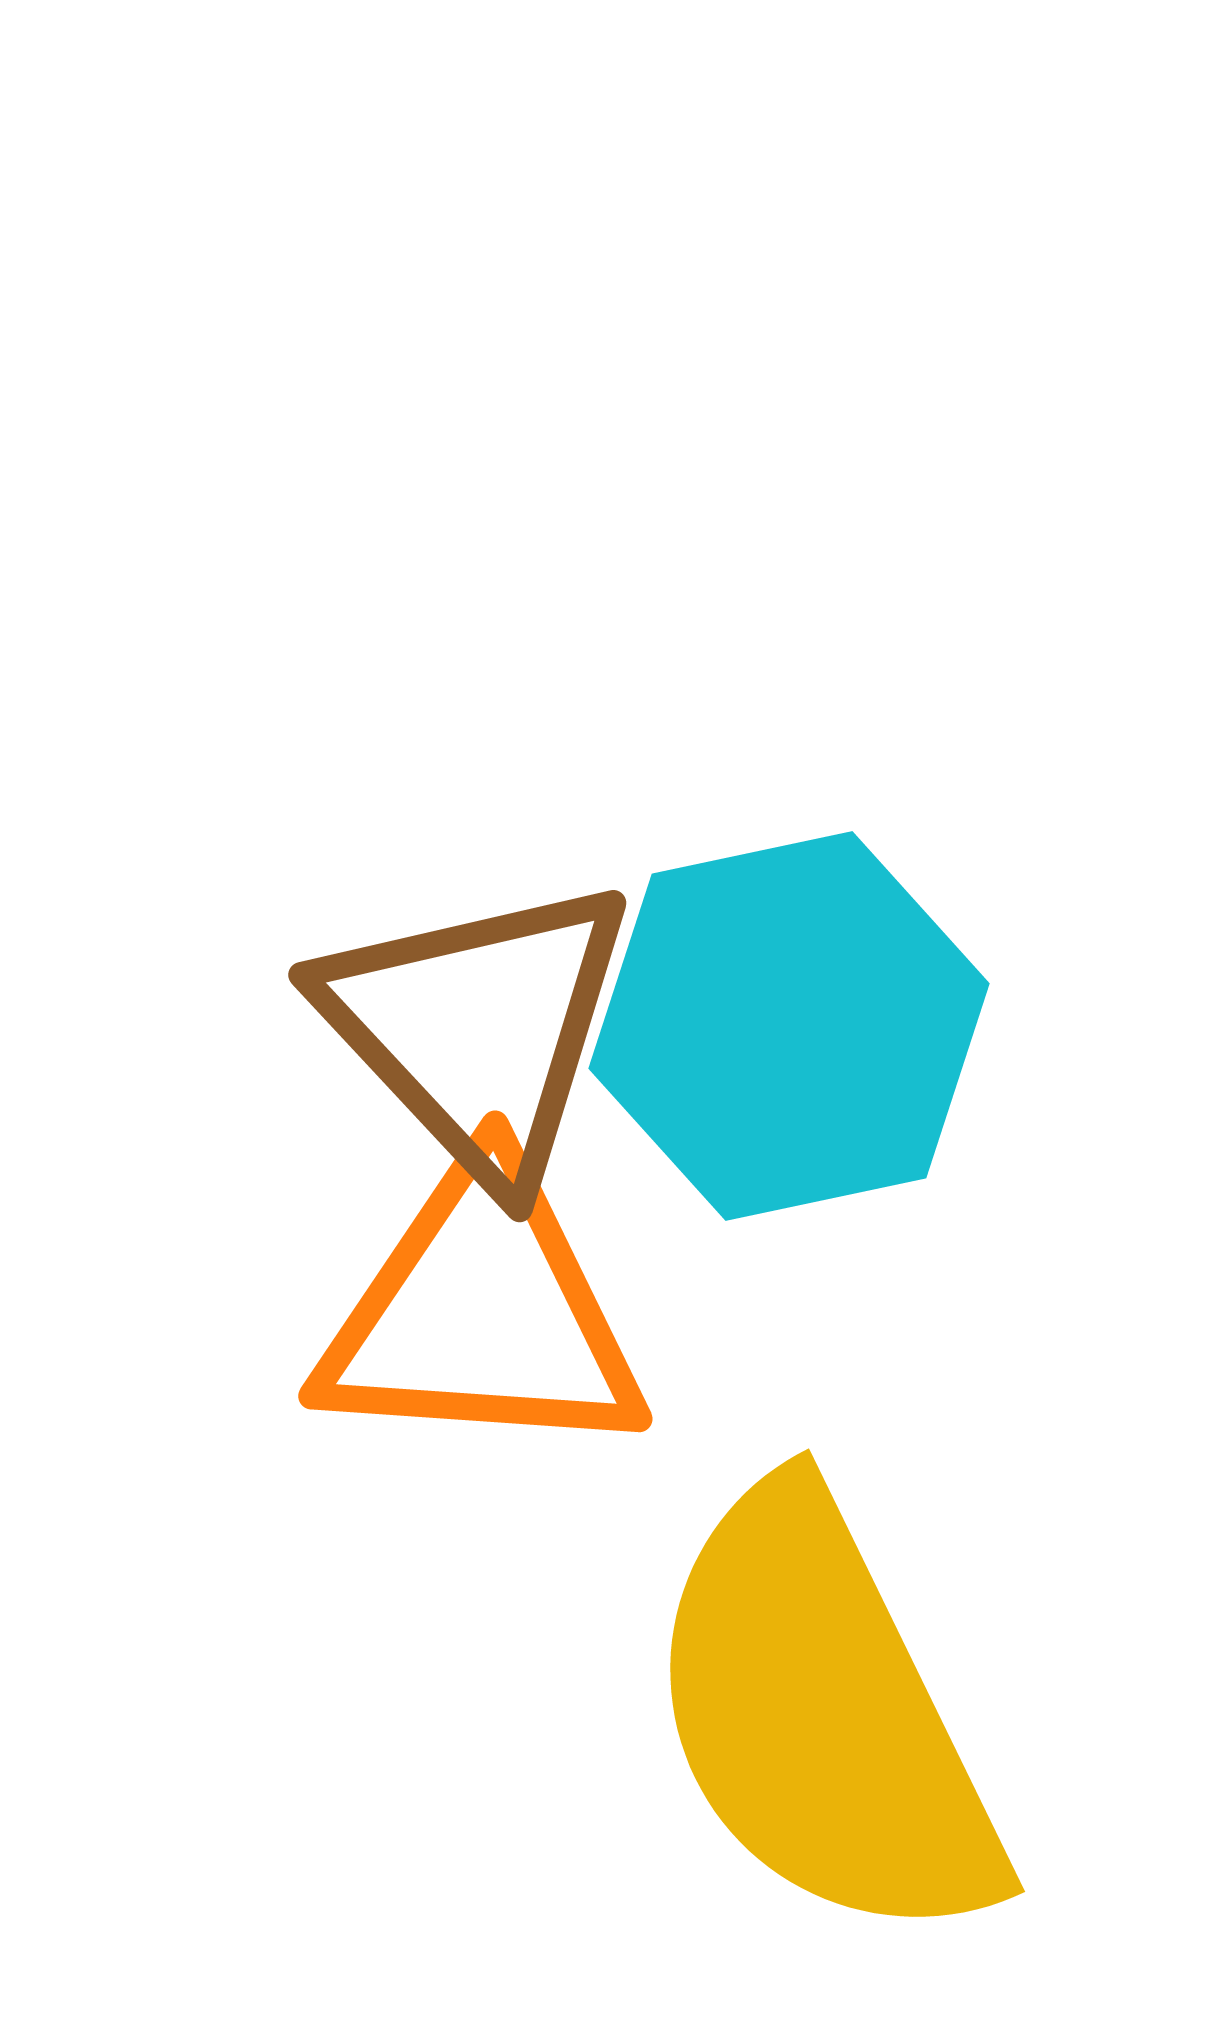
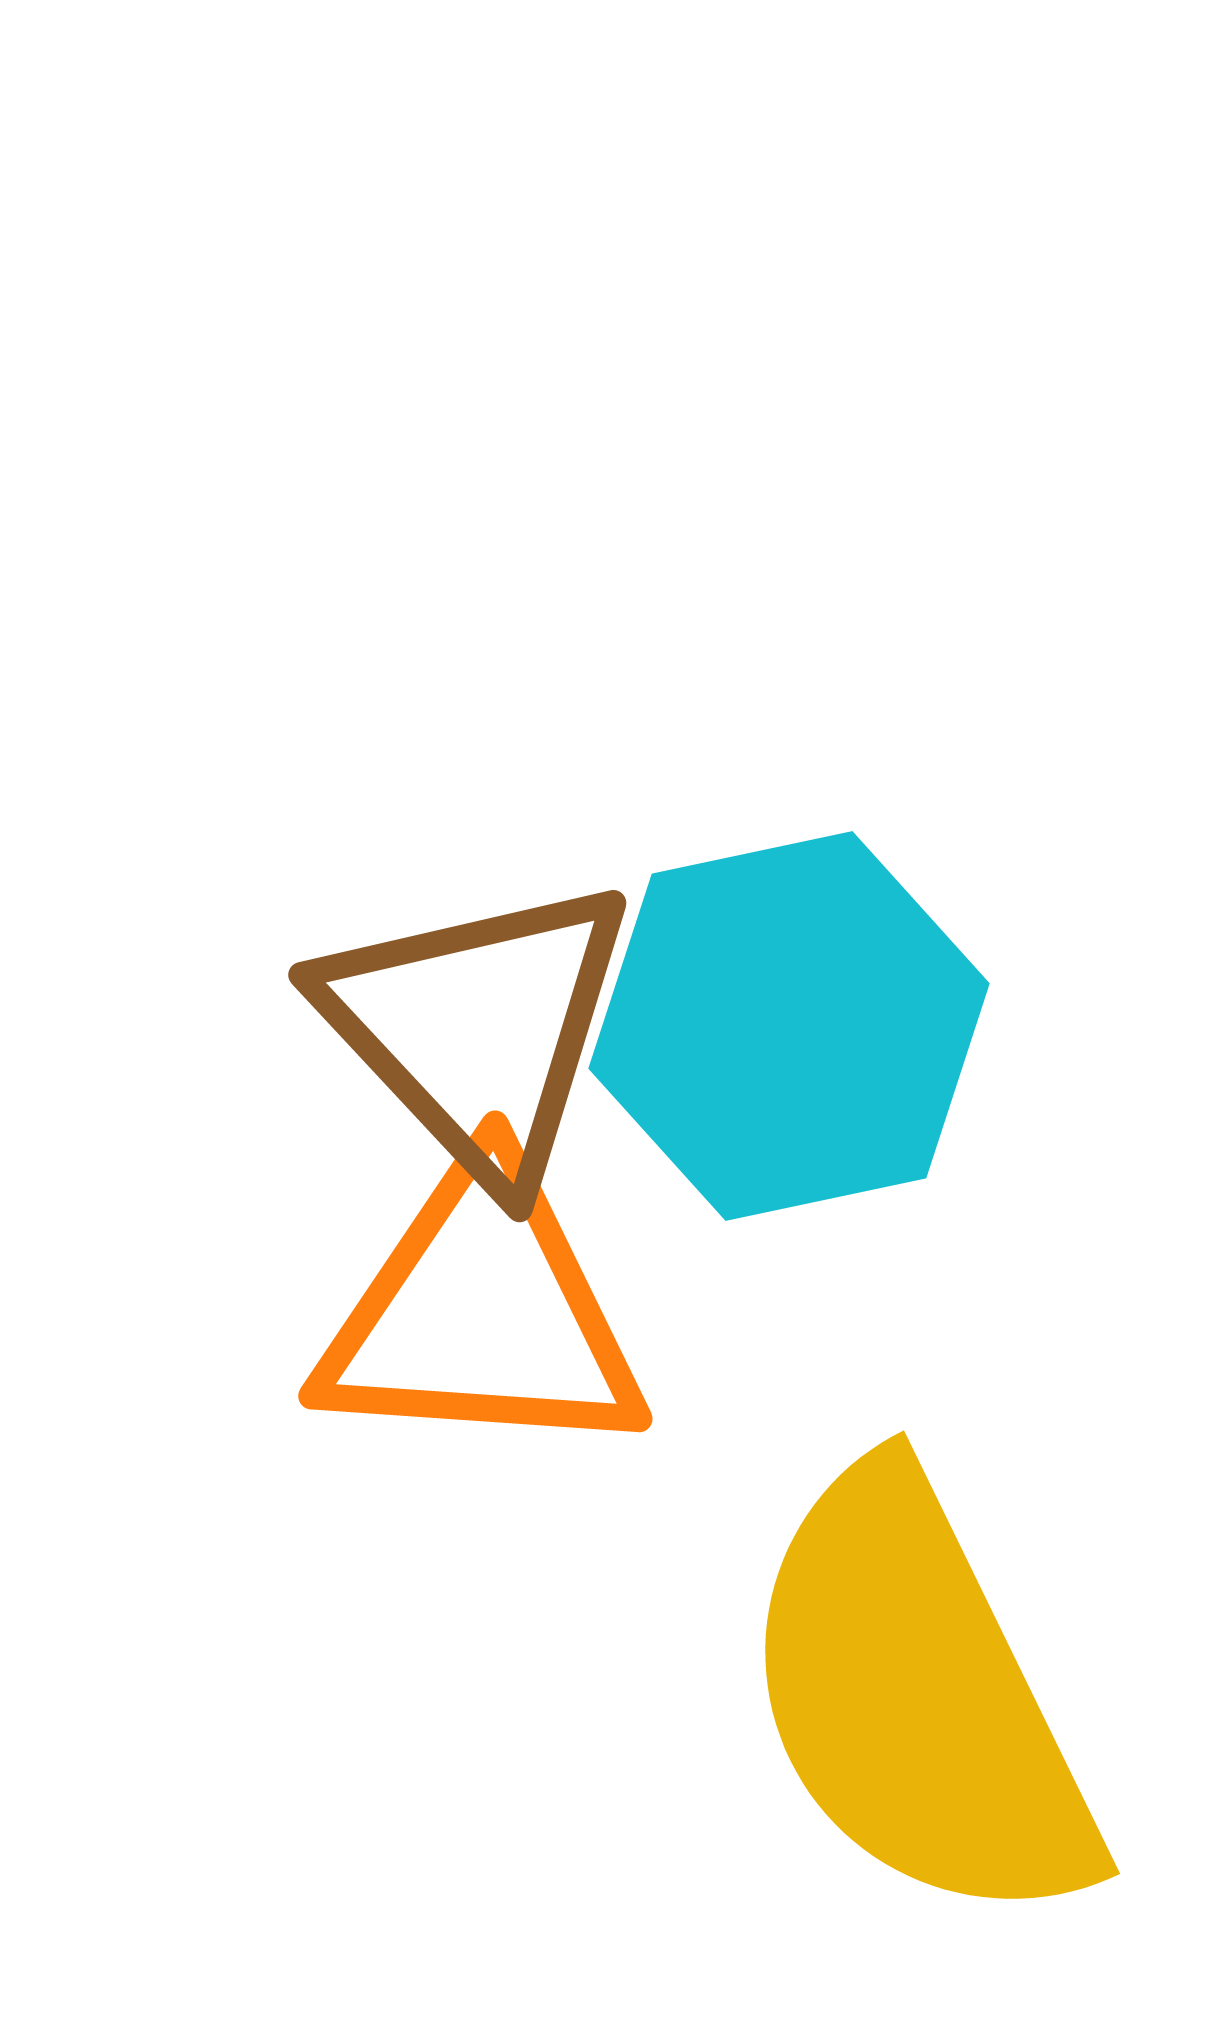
yellow semicircle: moved 95 px right, 18 px up
